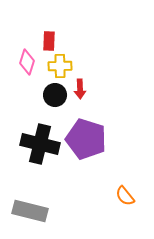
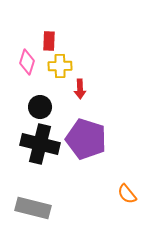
black circle: moved 15 px left, 12 px down
orange semicircle: moved 2 px right, 2 px up
gray rectangle: moved 3 px right, 3 px up
